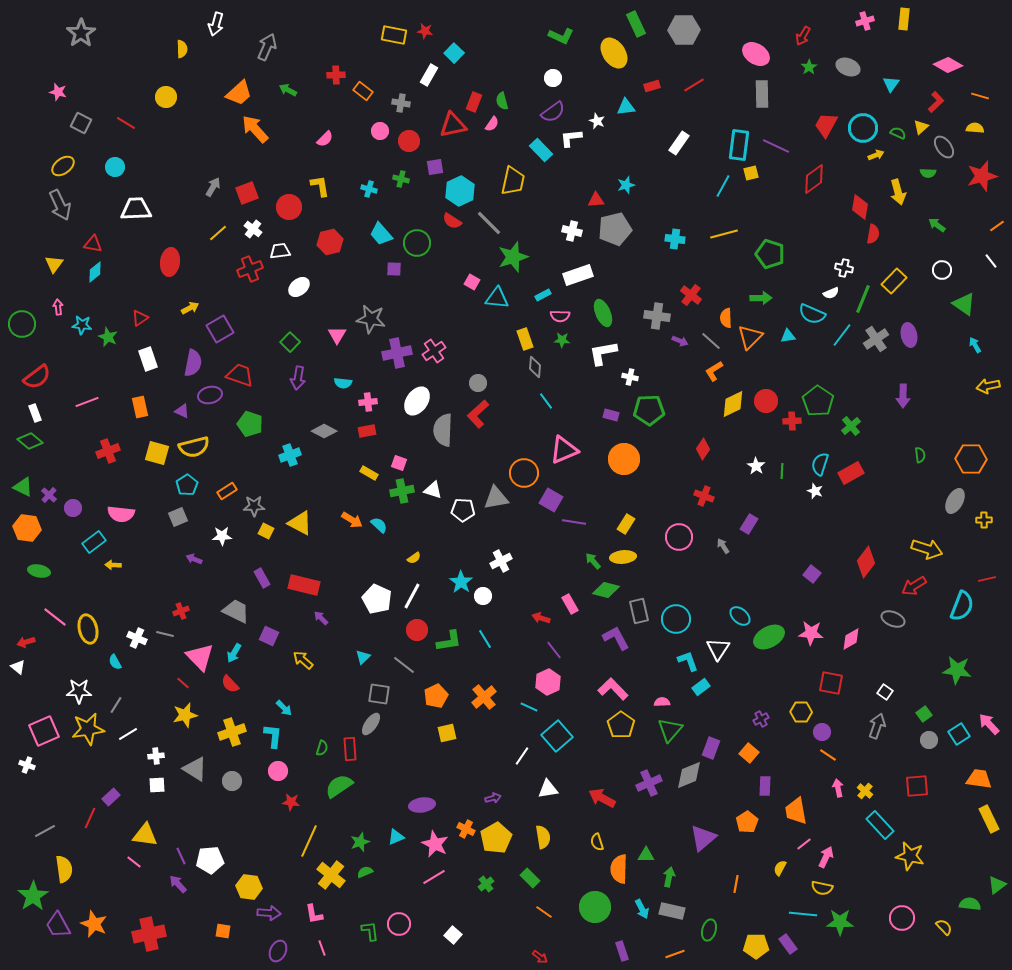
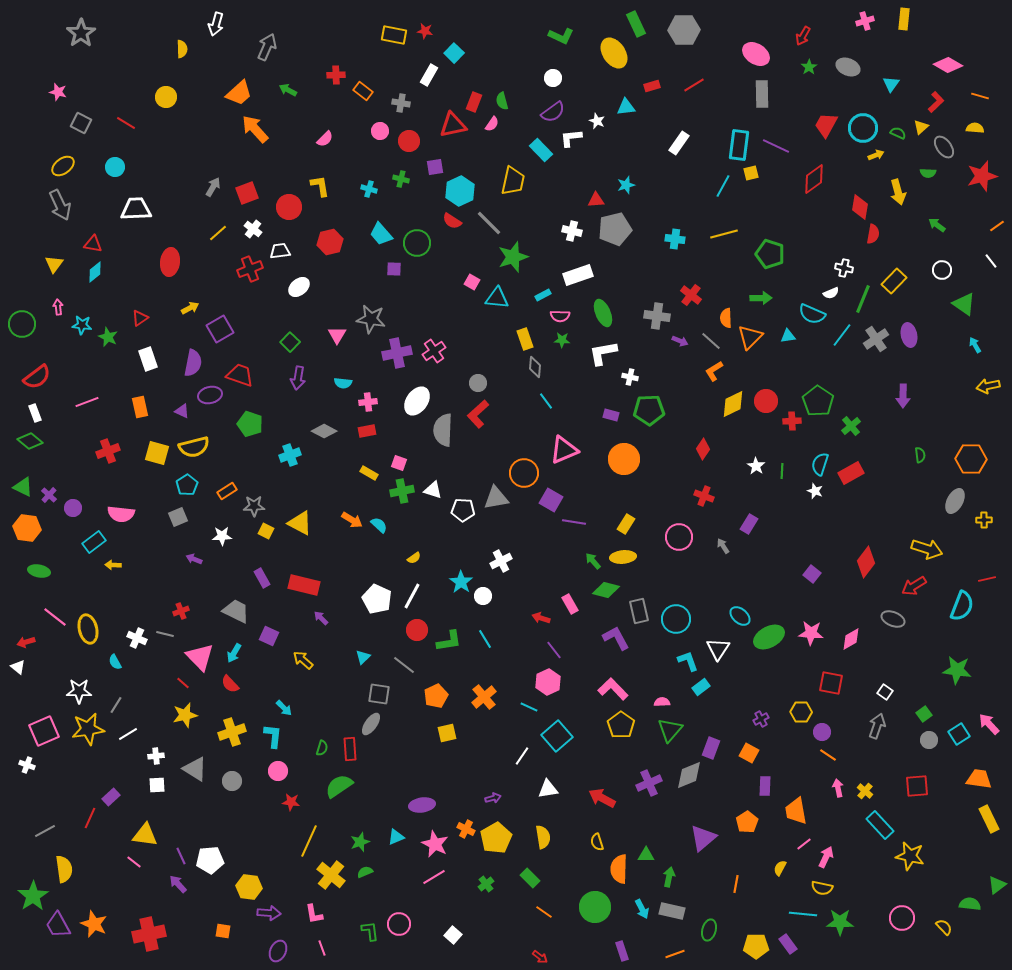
orange square at (749, 753): rotated 12 degrees counterclockwise
